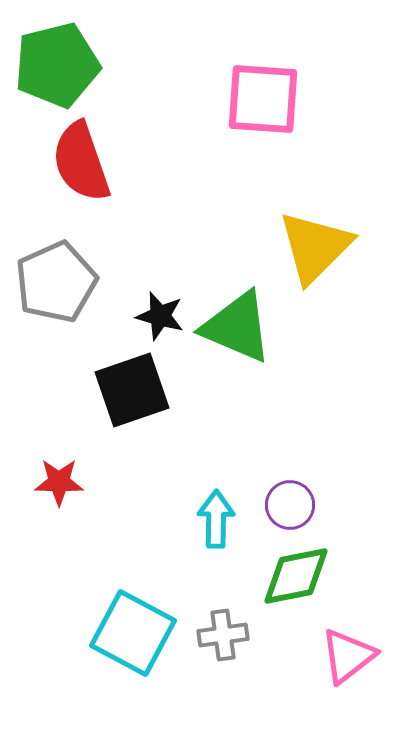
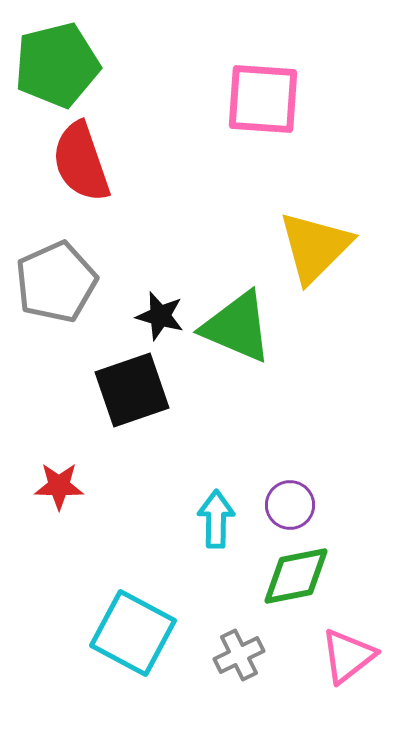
red star: moved 4 px down
gray cross: moved 16 px right, 20 px down; rotated 18 degrees counterclockwise
